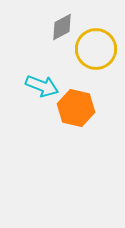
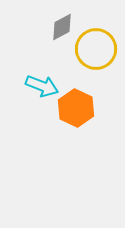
orange hexagon: rotated 12 degrees clockwise
